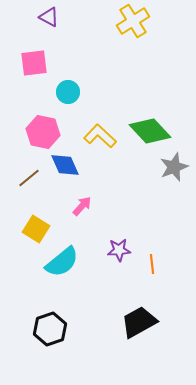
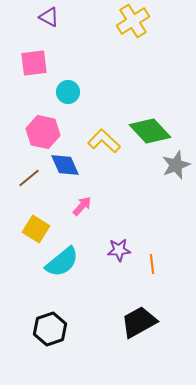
yellow L-shape: moved 4 px right, 5 px down
gray star: moved 2 px right, 2 px up
